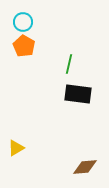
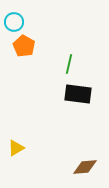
cyan circle: moved 9 px left
